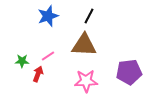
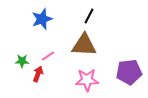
blue star: moved 6 px left, 3 px down
pink star: moved 1 px right, 1 px up
